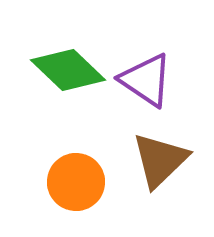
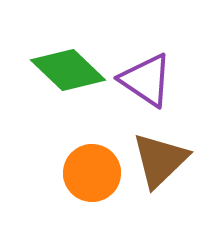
orange circle: moved 16 px right, 9 px up
